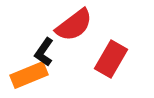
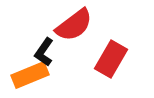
orange rectangle: moved 1 px right
